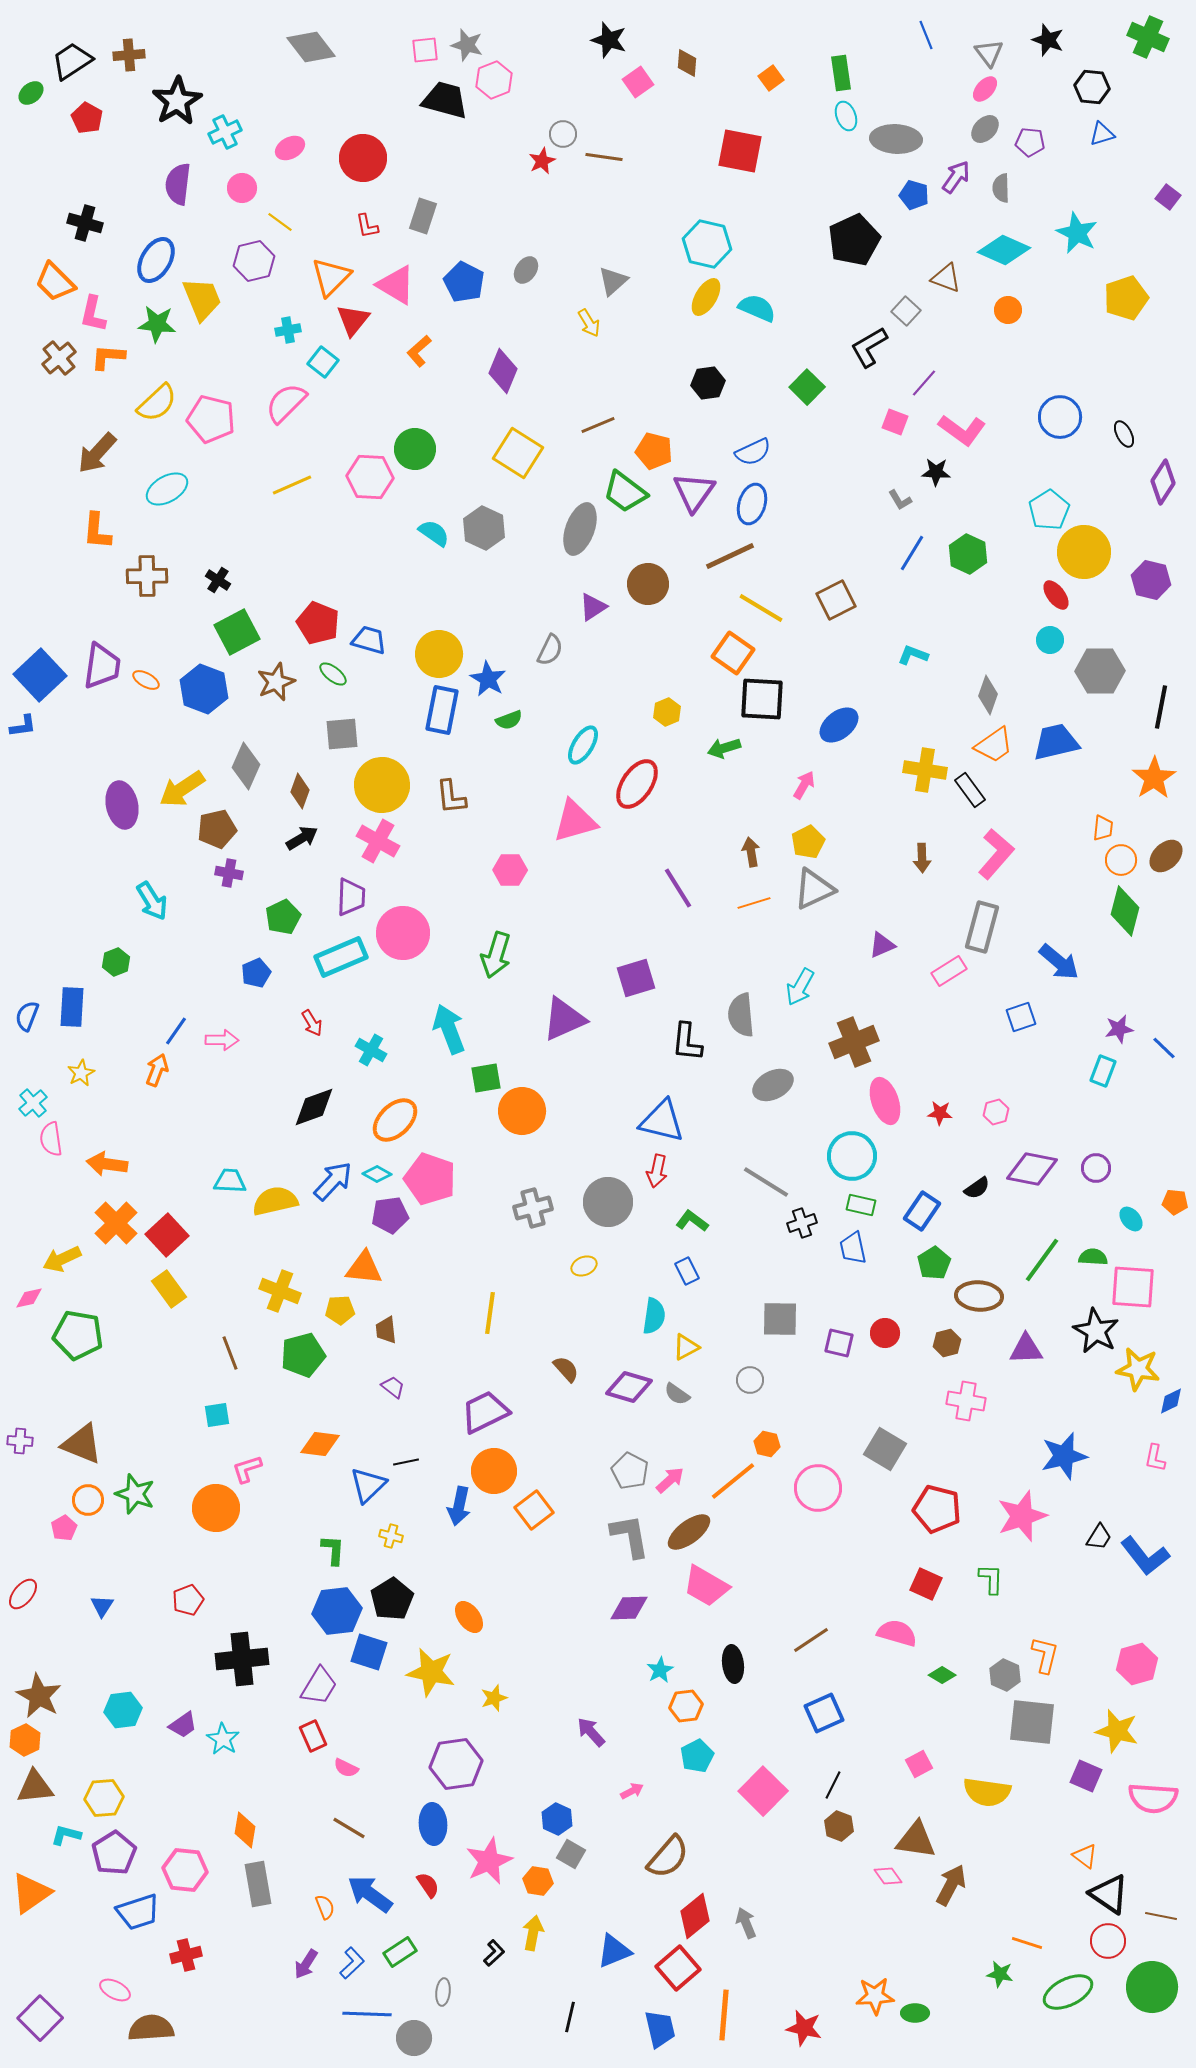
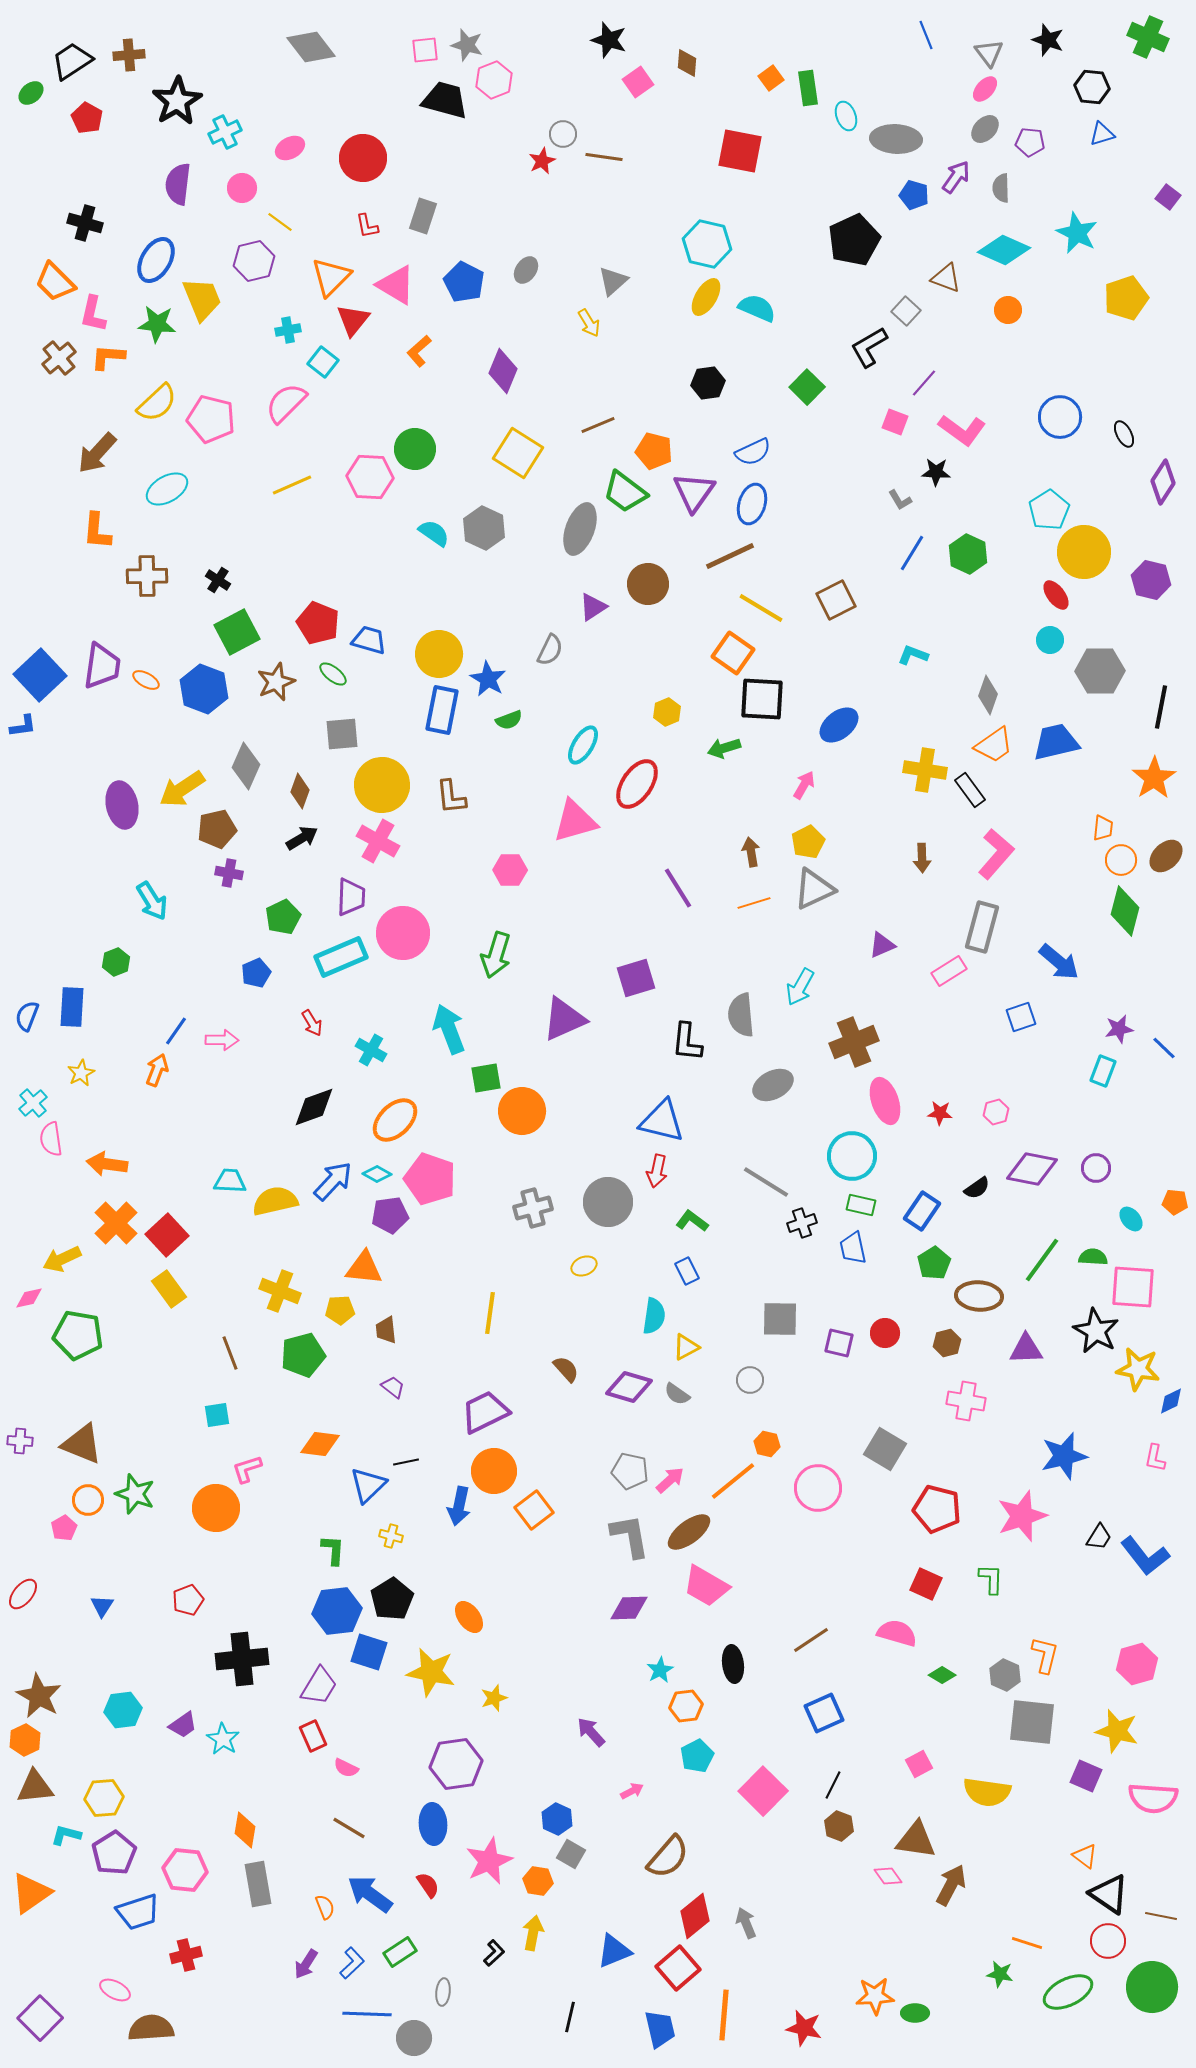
green rectangle at (841, 73): moved 33 px left, 15 px down
gray pentagon at (630, 1471): rotated 15 degrees counterclockwise
